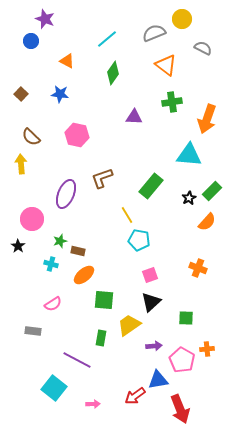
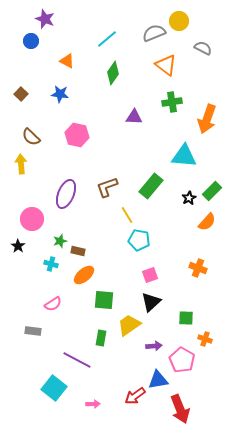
yellow circle at (182, 19): moved 3 px left, 2 px down
cyan triangle at (189, 155): moved 5 px left, 1 px down
brown L-shape at (102, 178): moved 5 px right, 9 px down
orange cross at (207, 349): moved 2 px left, 10 px up; rotated 24 degrees clockwise
